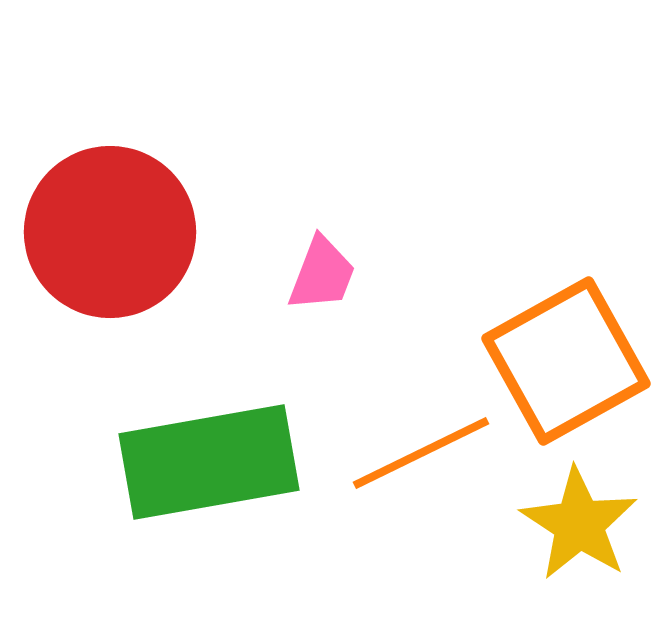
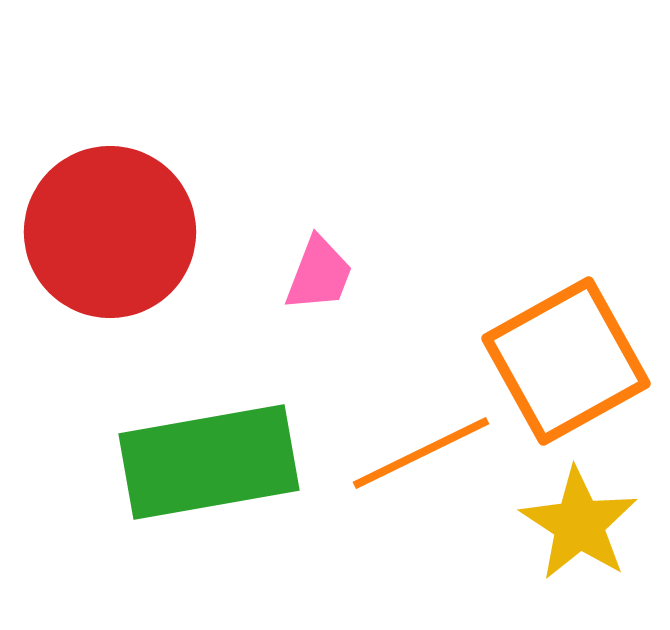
pink trapezoid: moved 3 px left
